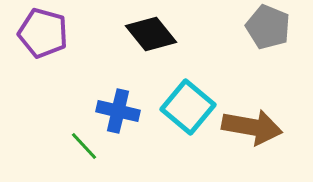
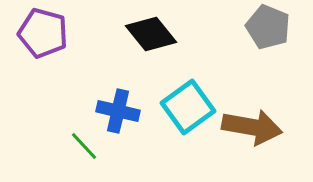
cyan square: rotated 14 degrees clockwise
